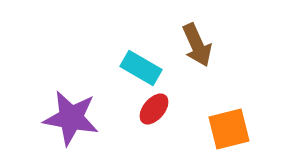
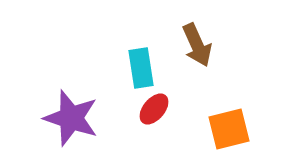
cyan rectangle: rotated 51 degrees clockwise
purple star: rotated 8 degrees clockwise
